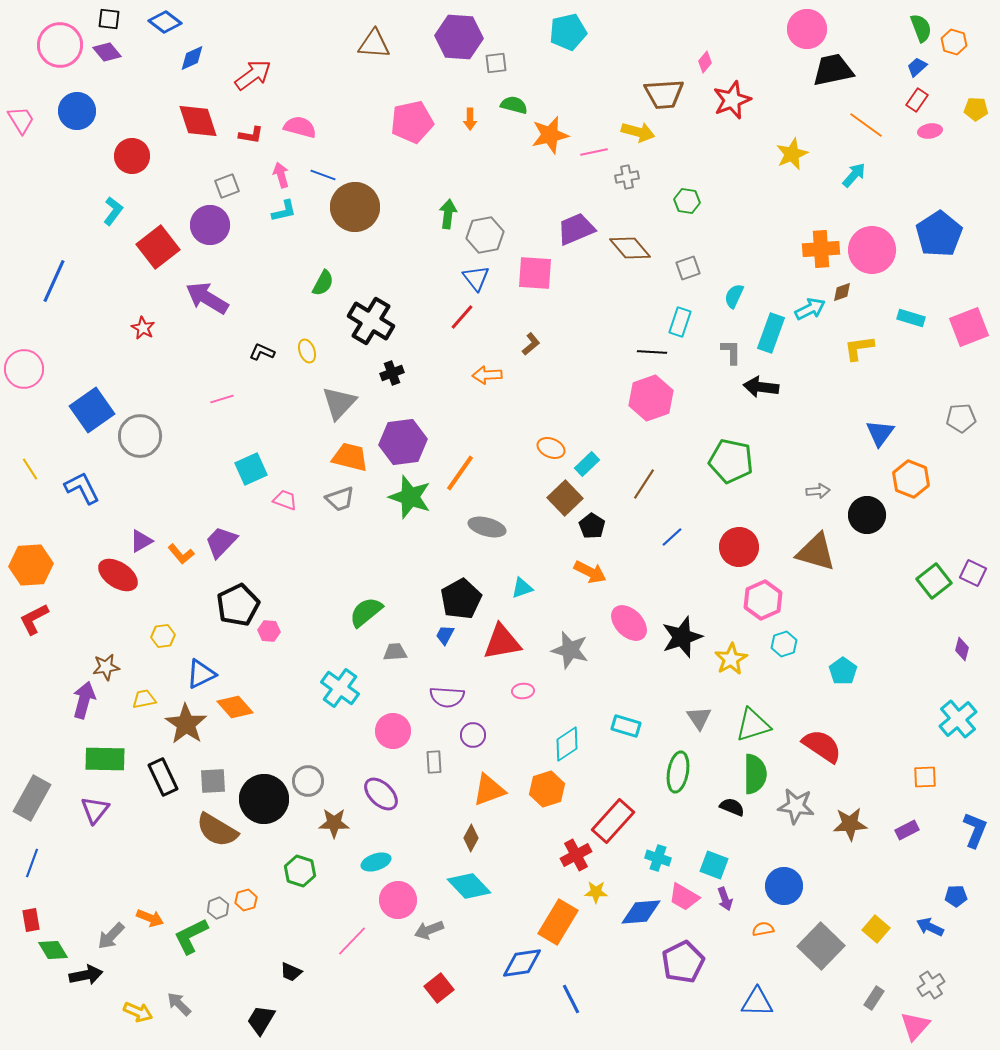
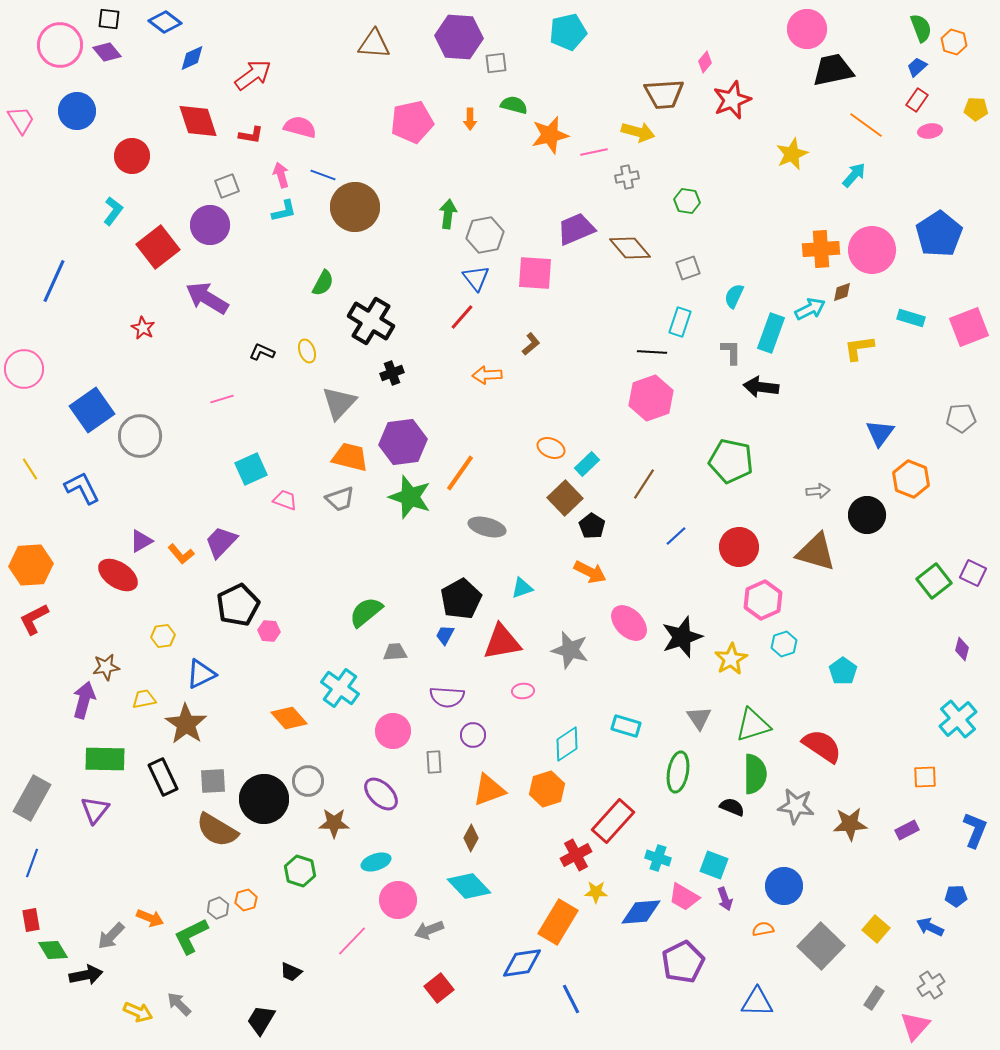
blue line at (672, 537): moved 4 px right, 1 px up
orange diamond at (235, 707): moved 54 px right, 11 px down
